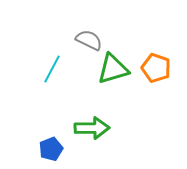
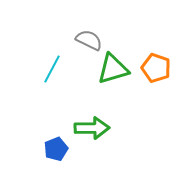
blue pentagon: moved 5 px right
